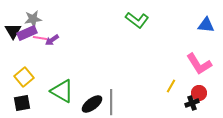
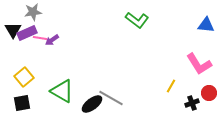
gray star: moved 7 px up
black triangle: moved 1 px up
red circle: moved 10 px right
gray line: moved 4 px up; rotated 60 degrees counterclockwise
